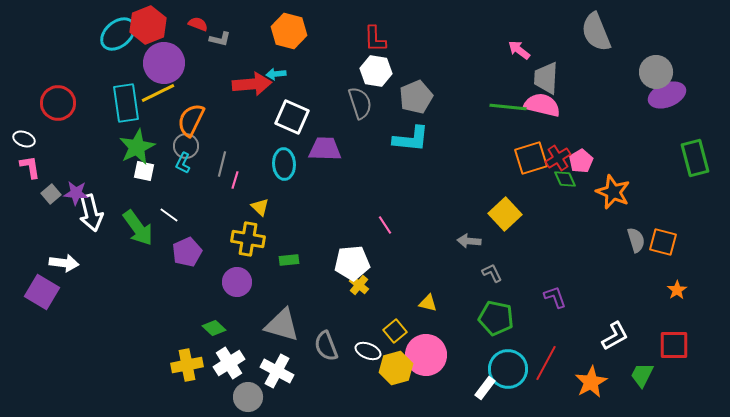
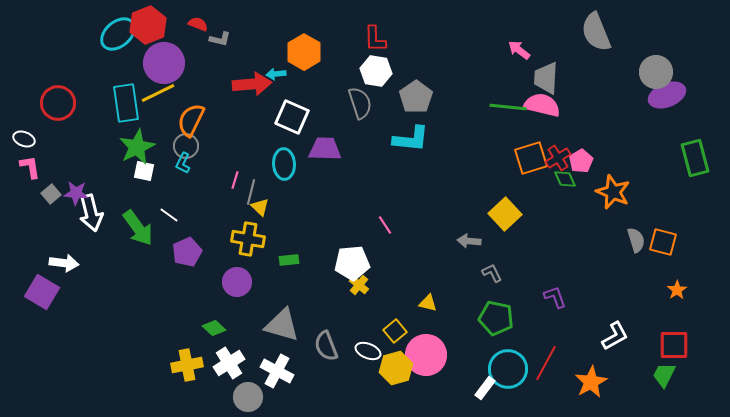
orange hexagon at (289, 31): moved 15 px right, 21 px down; rotated 16 degrees clockwise
gray pentagon at (416, 97): rotated 12 degrees counterclockwise
gray line at (222, 164): moved 29 px right, 28 px down
green trapezoid at (642, 375): moved 22 px right
